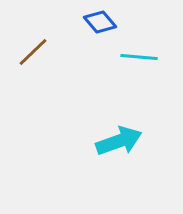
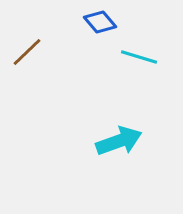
brown line: moved 6 px left
cyan line: rotated 12 degrees clockwise
